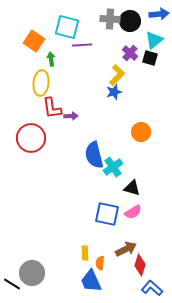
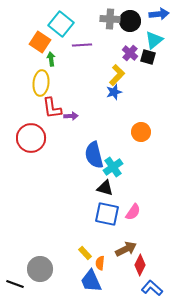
cyan square: moved 6 px left, 3 px up; rotated 25 degrees clockwise
orange square: moved 6 px right, 1 px down
black square: moved 2 px left, 1 px up
black triangle: moved 27 px left
pink semicircle: rotated 24 degrees counterclockwise
yellow rectangle: rotated 40 degrees counterclockwise
red diamond: rotated 10 degrees clockwise
gray circle: moved 8 px right, 4 px up
black line: moved 3 px right; rotated 12 degrees counterclockwise
